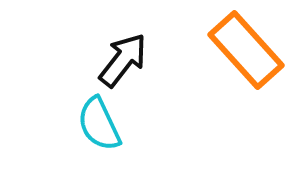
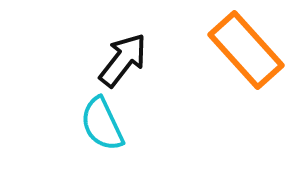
cyan semicircle: moved 3 px right
